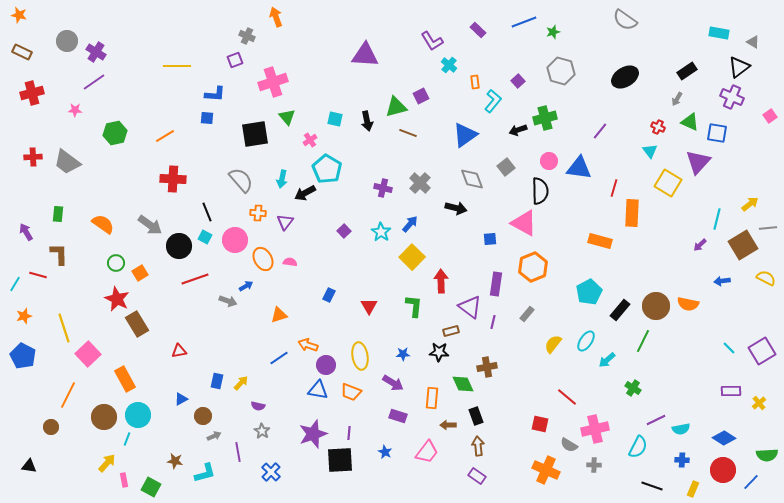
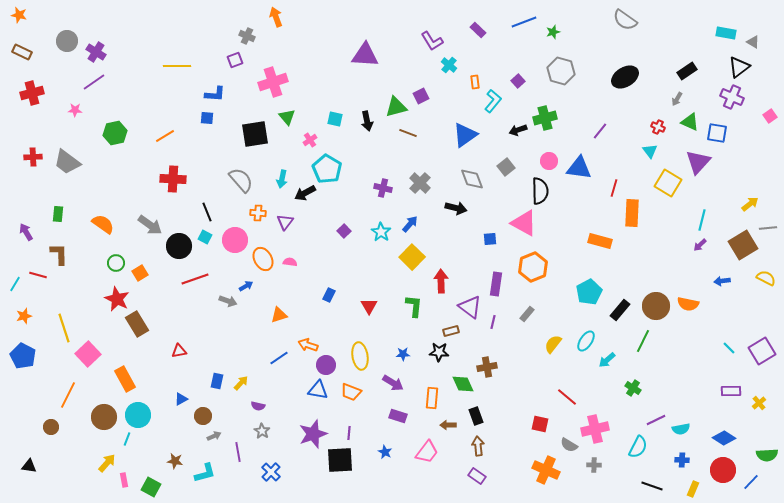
cyan rectangle at (719, 33): moved 7 px right
cyan line at (717, 219): moved 15 px left, 1 px down
